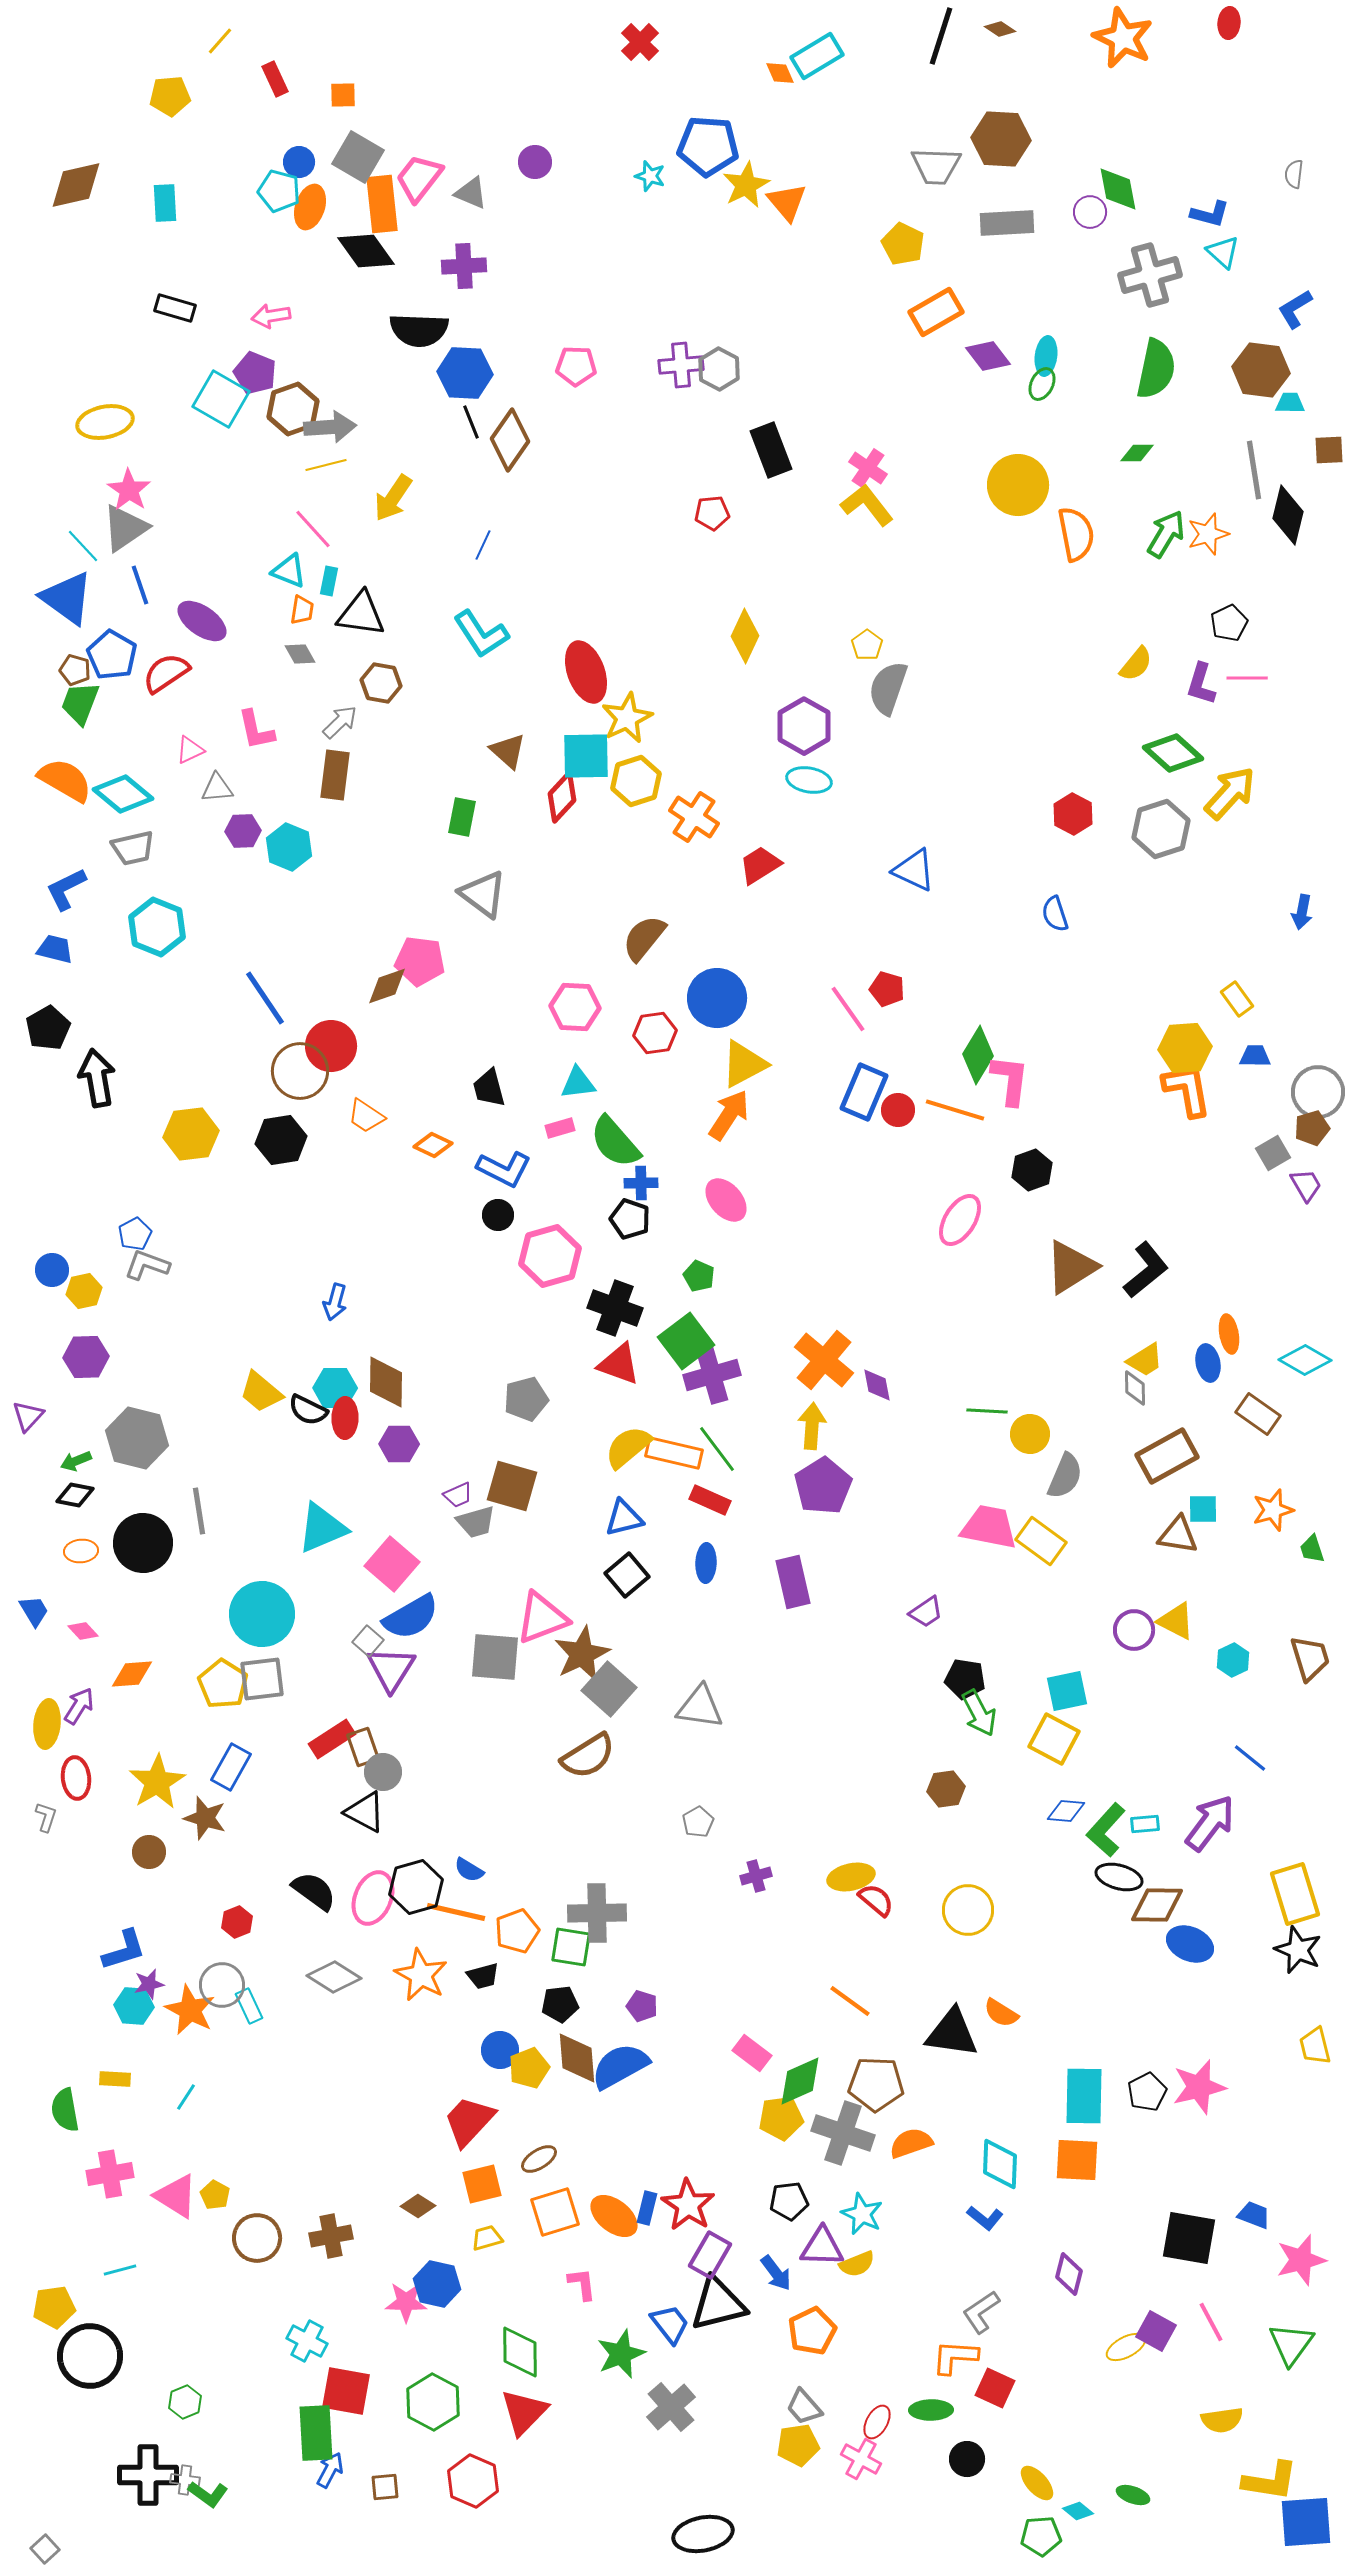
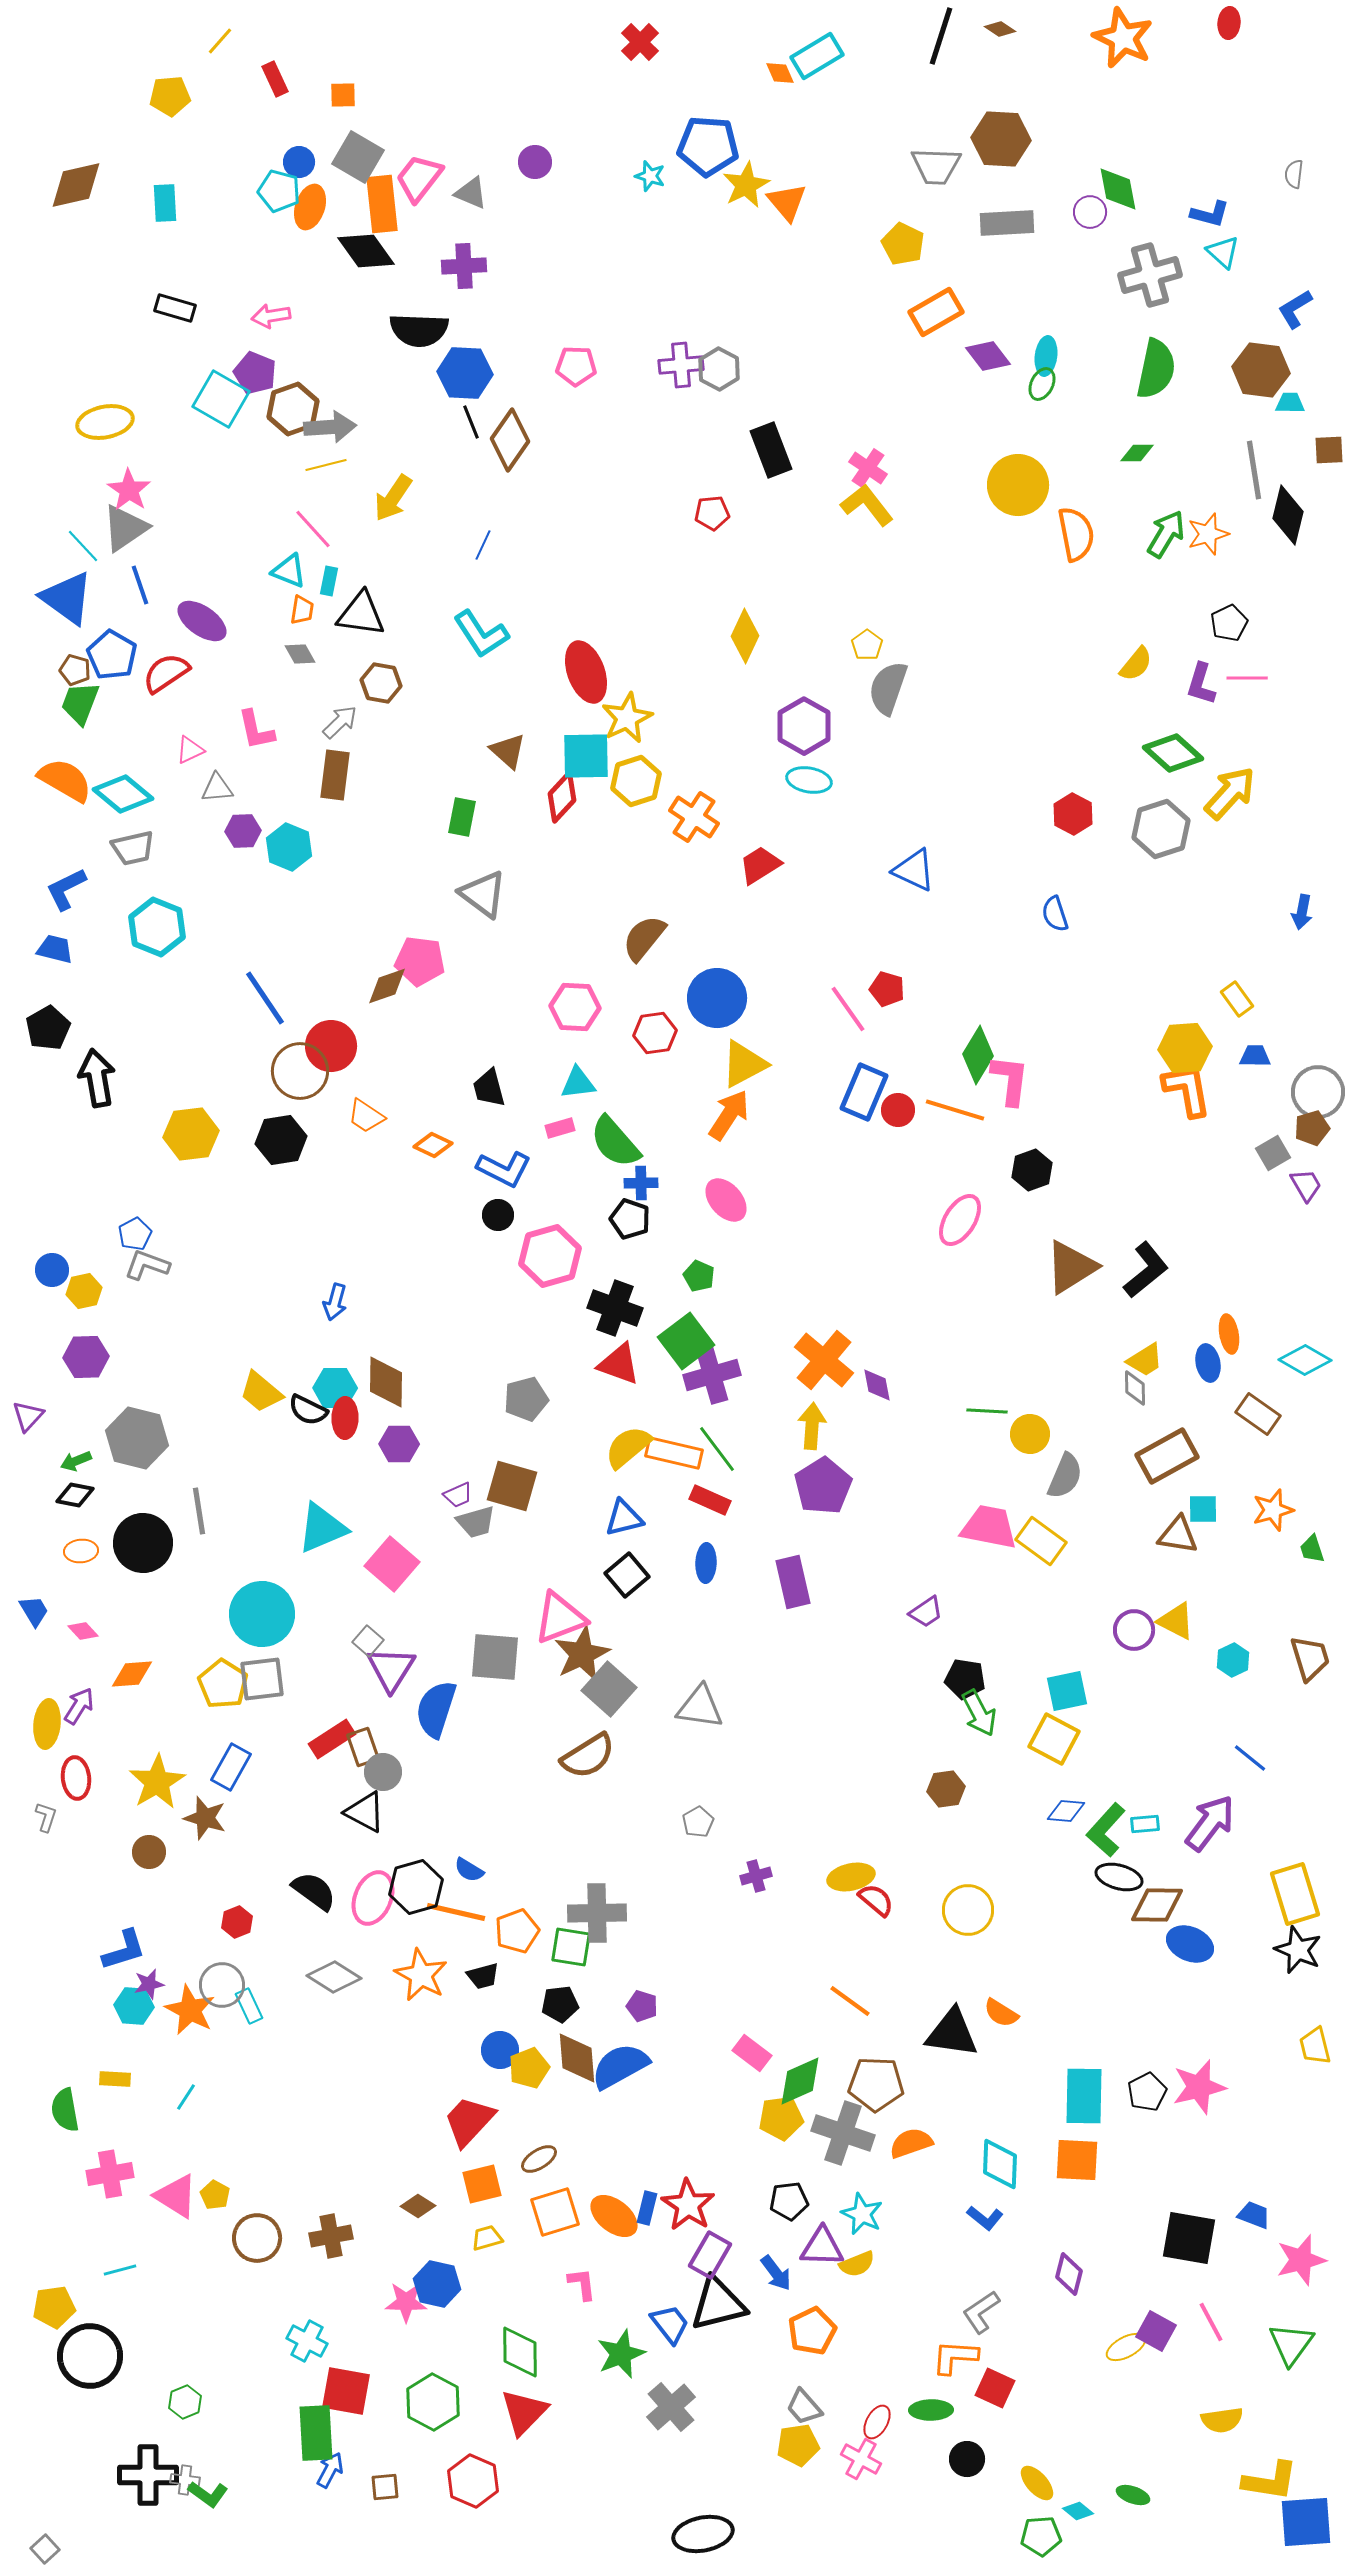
blue semicircle at (411, 1617): moved 25 px right, 92 px down; rotated 138 degrees clockwise
pink triangle at (542, 1618): moved 18 px right
